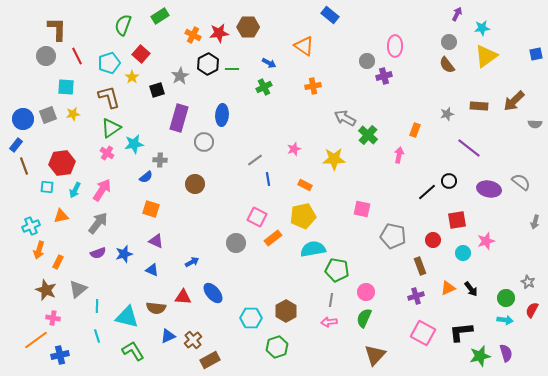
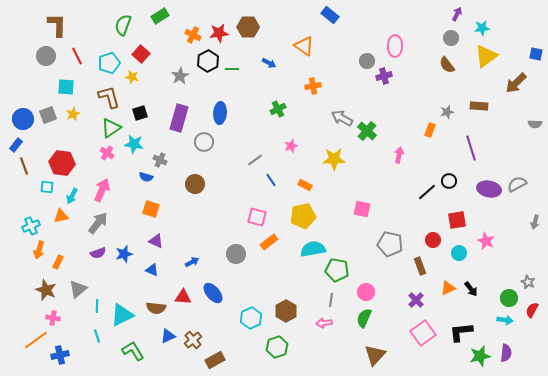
brown L-shape at (57, 29): moved 4 px up
gray circle at (449, 42): moved 2 px right, 4 px up
blue square at (536, 54): rotated 24 degrees clockwise
black hexagon at (208, 64): moved 3 px up
yellow star at (132, 77): rotated 24 degrees counterclockwise
green cross at (264, 87): moved 14 px right, 22 px down
black square at (157, 90): moved 17 px left, 23 px down
brown arrow at (514, 101): moved 2 px right, 18 px up
yellow star at (73, 114): rotated 16 degrees counterclockwise
gray star at (447, 114): moved 2 px up
blue ellipse at (222, 115): moved 2 px left, 2 px up
gray arrow at (345, 118): moved 3 px left
orange rectangle at (415, 130): moved 15 px right
green cross at (368, 135): moved 1 px left, 4 px up
cyan star at (134, 144): rotated 18 degrees clockwise
purple line at (469, 148): moved 2 px right; rotated 35 degrees clockwise
pink star at (294, 149): moved 3 px left, 3 px up
gray cross at (160, 160): rotated 24 degrees clockwise
red hexagon at (62, 163): rotated 15 degrees clockwise
blue semicircle at (146, 177): rotated 56 degrees clockwise
blue line at (268, 179): moved 3 px right, 1 px down; rotated 24 degrees counterclockwise
gray semicircle at (521, 182): moved 4 px left, 2 px down; rotated 66 degrees counterclockwise
cyan arrow at (75, 190): moved 3 px left, 6 px down
pink arrow at (102, 190): rotated 10 degrees counterclockwise
pink square at (257, 217): rotated 12 degrees counterclockwise
gray pentagon at (393, 236): moved 3 px left, 8 px down
orange rectangle at (273, 238): moved 4 px left, 4 px down
pink star at (486, 241): rotated 30 degrees counterclockwise
gray circle at (236, 243): moved 11 px down
cyan circle at (463, 253): moved 4 px left
purple cross at (416, 296): moved 4 px down; rotated 28 degrees counterclockwise
green circle at (506, 298): moved 3 px right
cyan triangle at (127, 317): moved 5 px left, 2 px up; rotated 40 degrees counterclockwise
cyan hexagon at (251, 318): rotated 25 degrees counterclockwise
pink arrow at (329, 322): moved 5 px left, 1 px down
pink square at (423, 333): rotated 25 degrees clockwise
purple semicircle at (506, 353): rotated 24 degrees clockwise
brown rectangle at (210, 360): moved 5 px right
